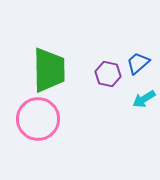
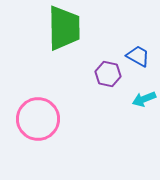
blue trapezoid: moved 7 px up; rotated 70 degrees clockwise
green trapezoid: moved 15 px right, 42 px up
cyan arrow: rotated 10 degrees clockwise
